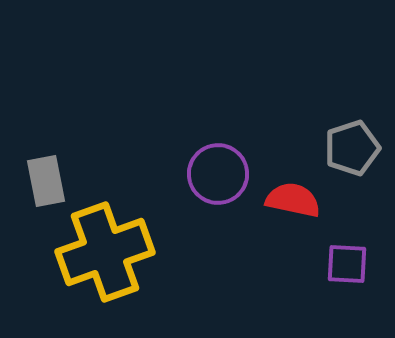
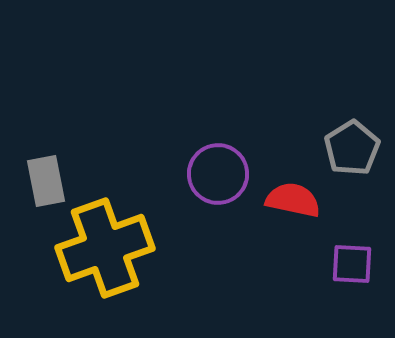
gray pentagon: rotated 14 degrees counterclockwise
yellow cross: moved 4 px up
purple square: moved 5 px right
